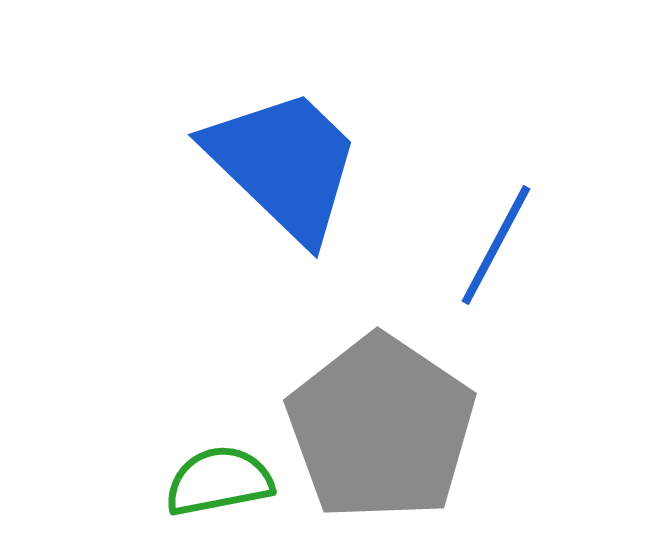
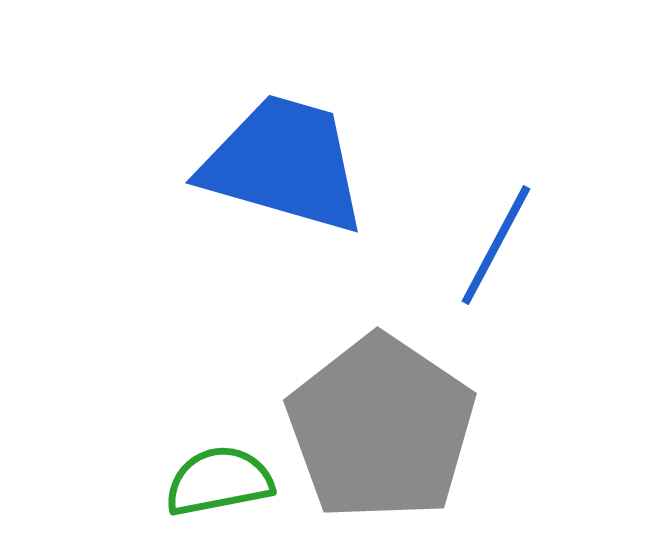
blue trapezoid: rotated 28 degrees counterclockwise
